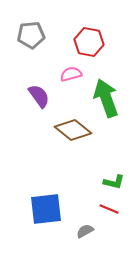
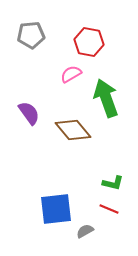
pink semicircle: rotated 15 degrees counterclockwise
purple semicircle: moved 10 px left, 17 px down
brown diamond: rotated 12 degrees clockwise
green L-shape: moved 1 px left, 1 px down
blue square: moved 10 px right
